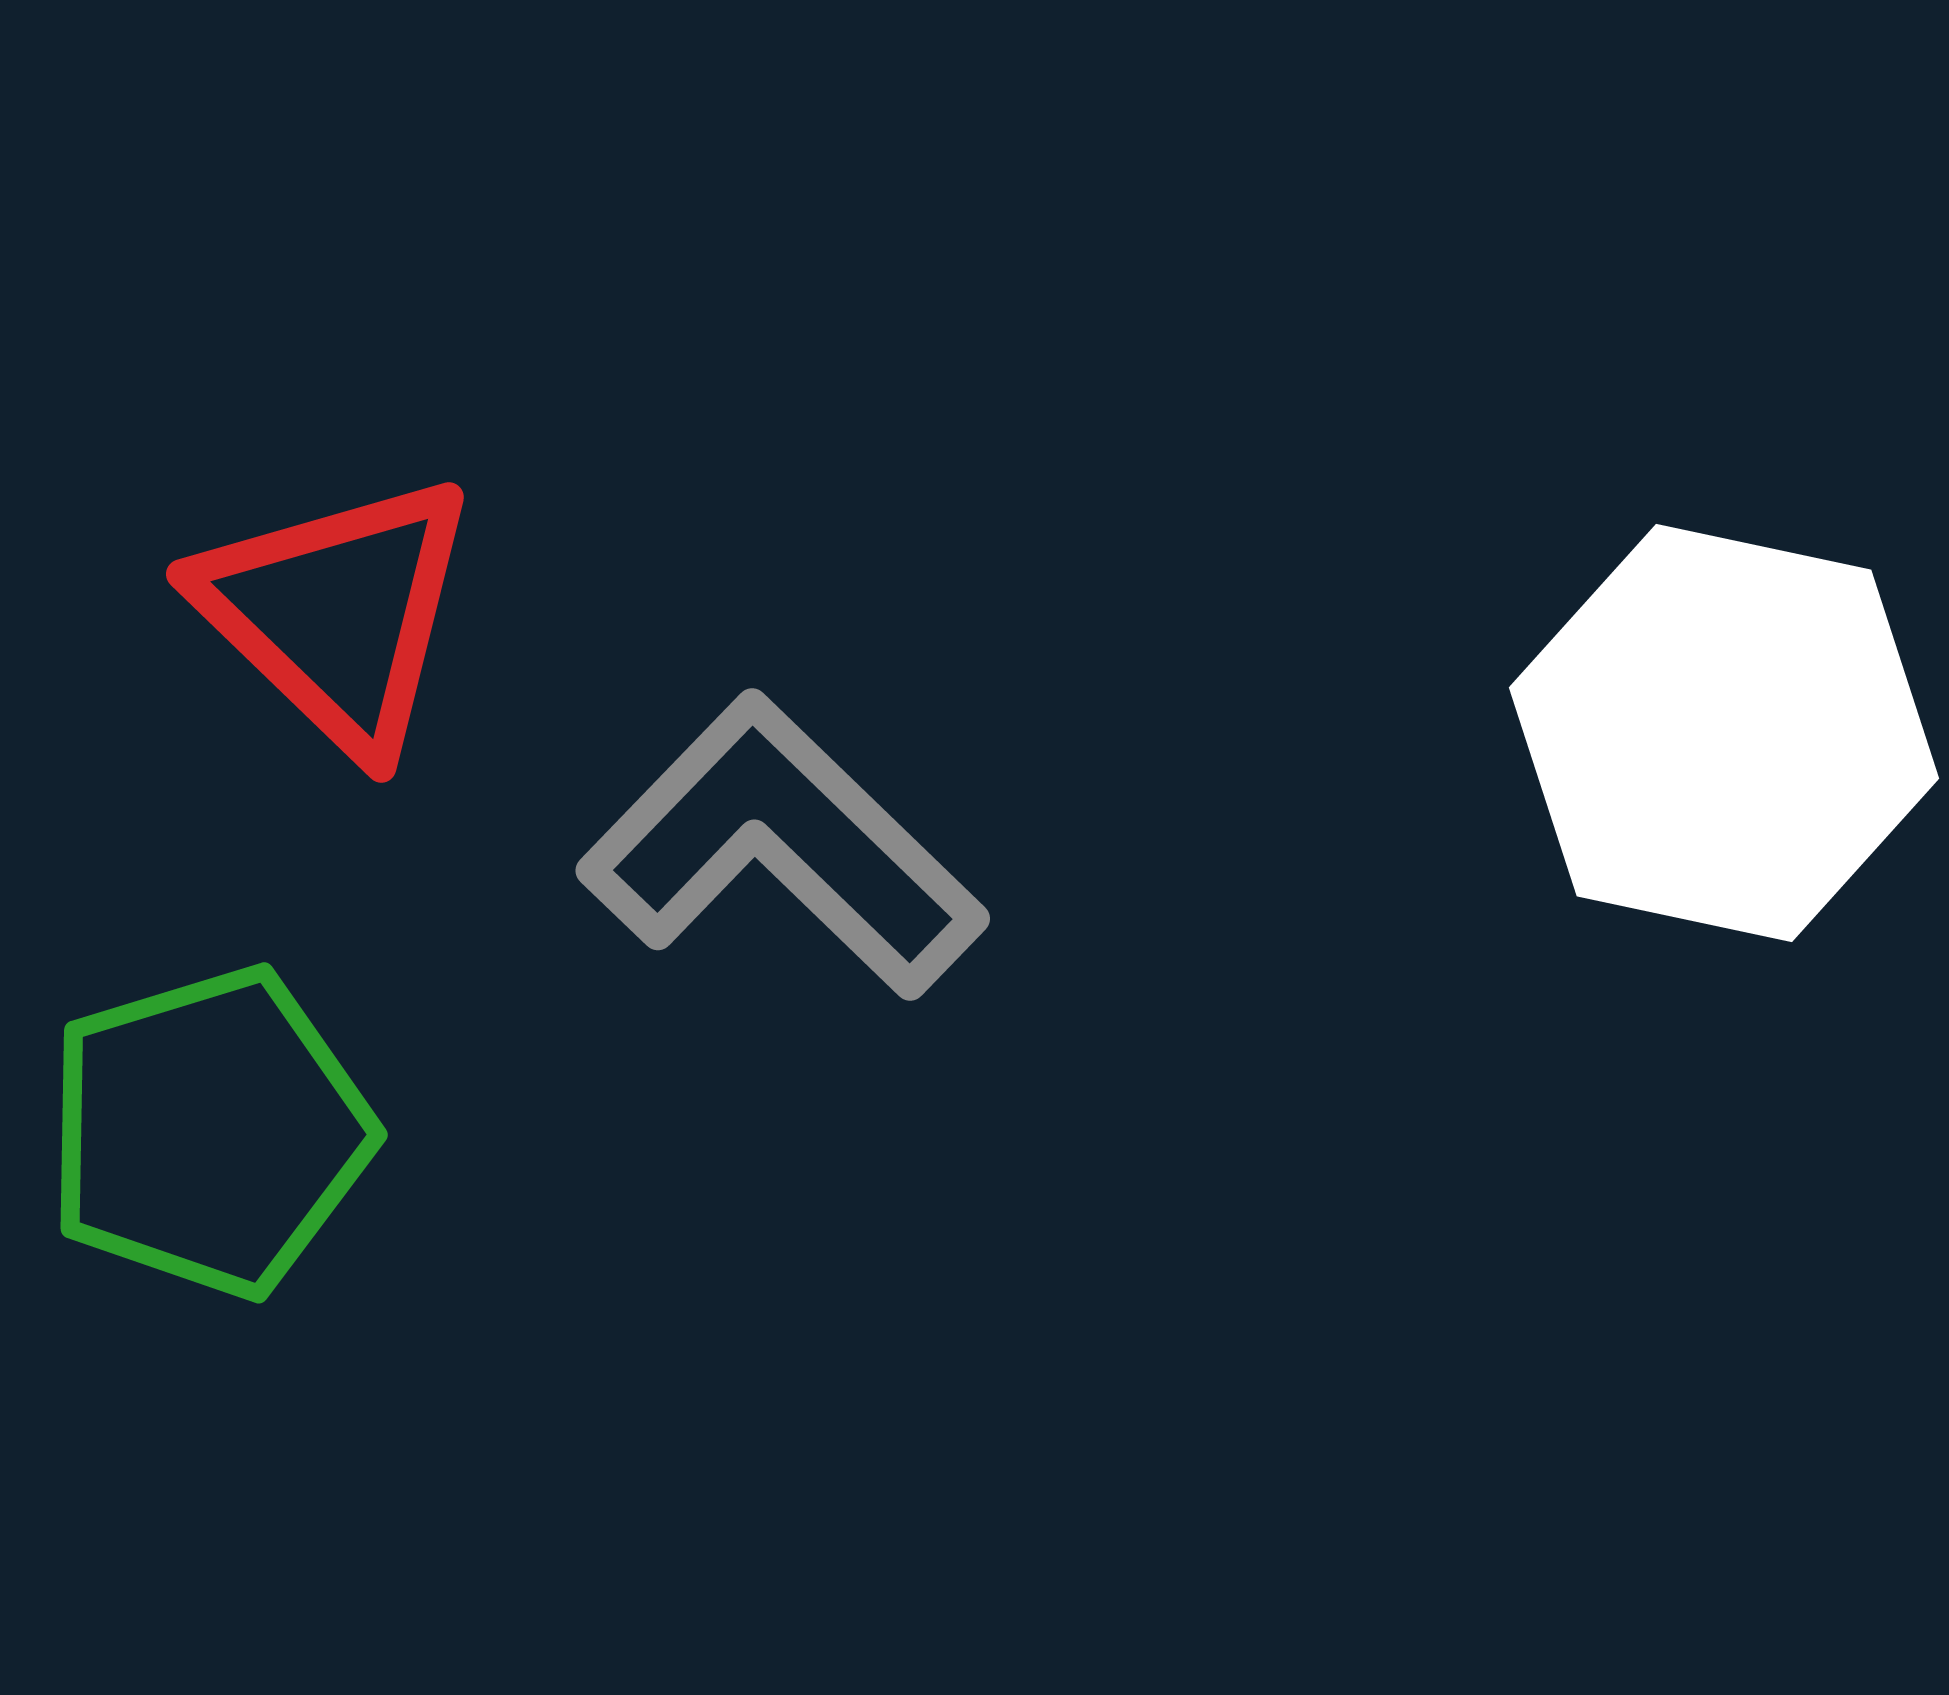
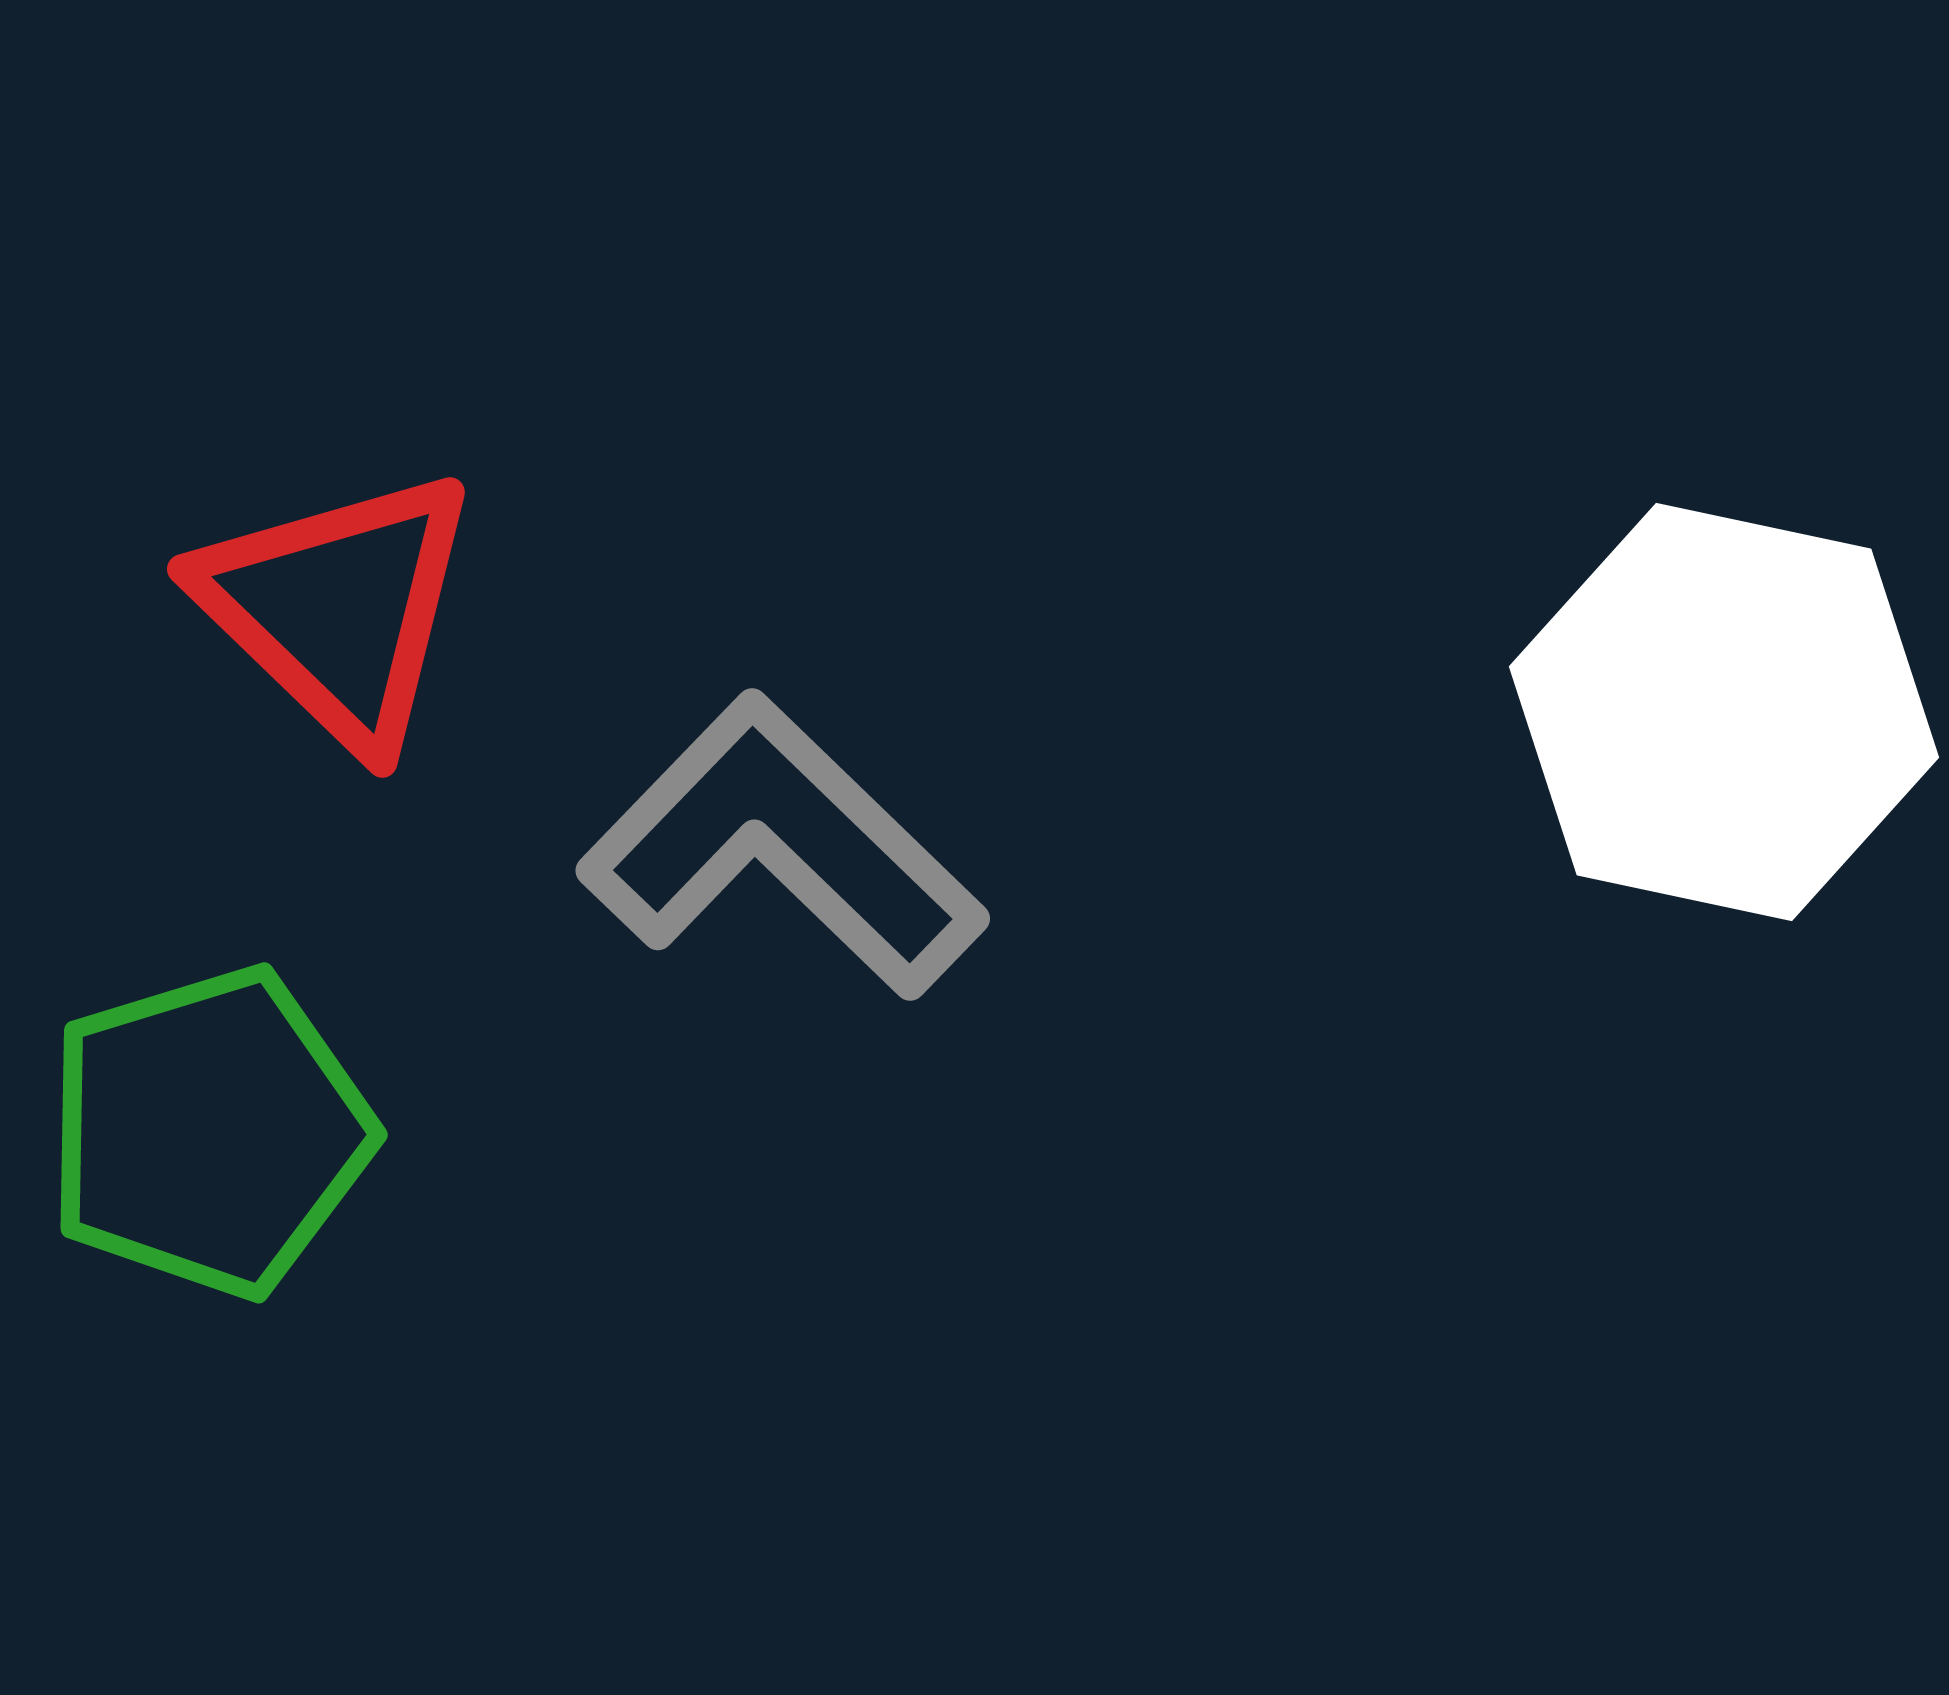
red triangle: moved 1 px right, 5 px up
white hexagon: moved 21 px up
